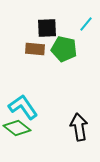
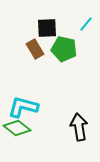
brown rectangle: rotated 54 degrees clockwise
cyan L-shape: rotated 40 degrees counterclockwise
